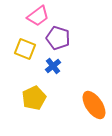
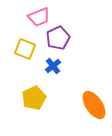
pink trapezoid: moved 1 px right, 1 px down; rotated 15 degrees clockwise
purple pentagon: rotated 30 degrees clockwise
